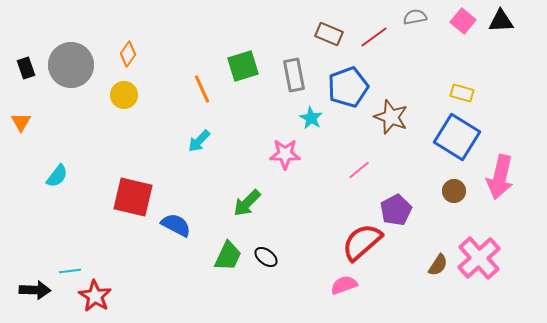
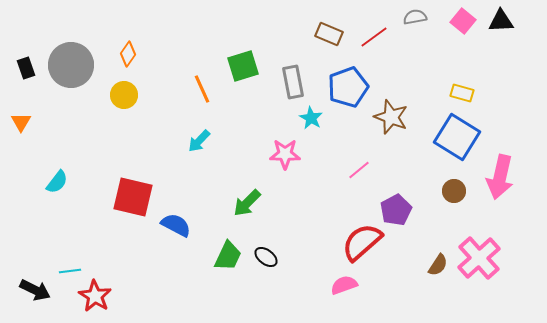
gray rectangle: moved 1 px left, 7 px down
cyan semicircle: moved 6 px down
black arrow: rotated 24 degrees clockwise
